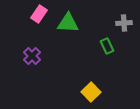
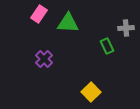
gray cross: moved 2 px right, 5 px down
purple cross: moved 12 px right, 3 px down
